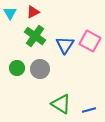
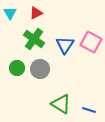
red triangle: moved 3 px right, 1 px down
green cross: moved 1 px left, 3 px down
pink square: moved 1 px right, 1 px down
blue line: rotated 32 degrees clockwise
